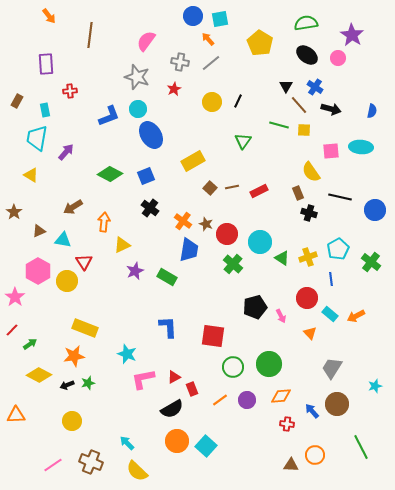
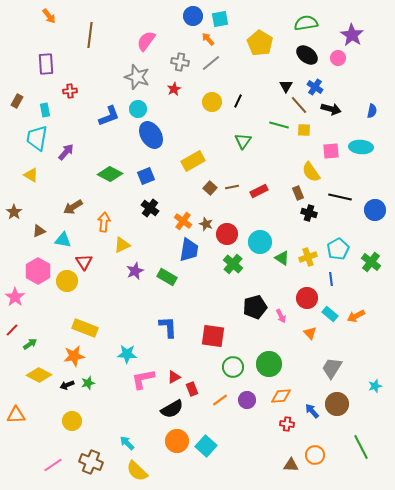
cyan star at (127, 354): rotated 18 degrees counterclockwise
